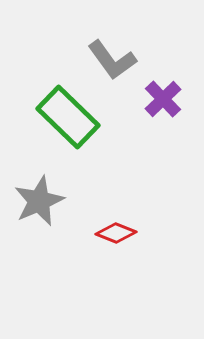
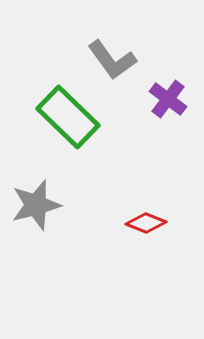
purple cross: moved 5 px right; rotated 9 degrees counterclockwise
gray star: moved 3 px left, 4 px down; rotated 9 degrees clockwise
red diamond: moved 30 px right, 10 px up
